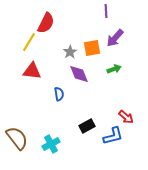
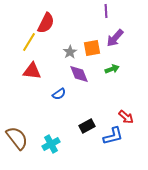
green arrow: moved 2 px left
blue semicircle: rotated 64 degrees clockwise
